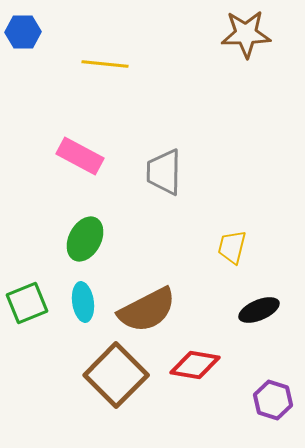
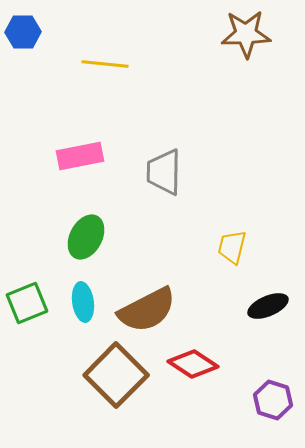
pink rectangle: rotated 39 degrees counterclockwise
green ellipse: moved 1 px right, 2 px up
black ellipse: moved 9 px right, 4 px up
red diamond: moved 2 px left, 1 px up; rotated 24 degrees clockwise
